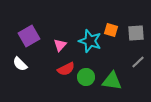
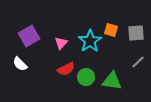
cyan star: rotated 20 degrees clockwise
pink triangle: moved 1 px right, 2 px up
